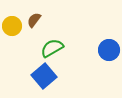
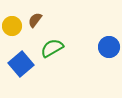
brown semicircle: moved 1 px right
blue circle: moved 3 px up
blue square: moved 23 px left, 12 px up
